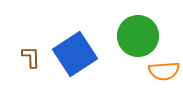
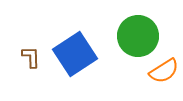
orange semicircle: rotated 28 degrees counterclockwise
